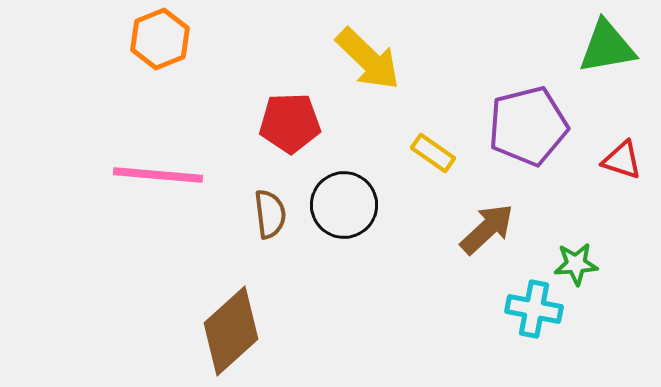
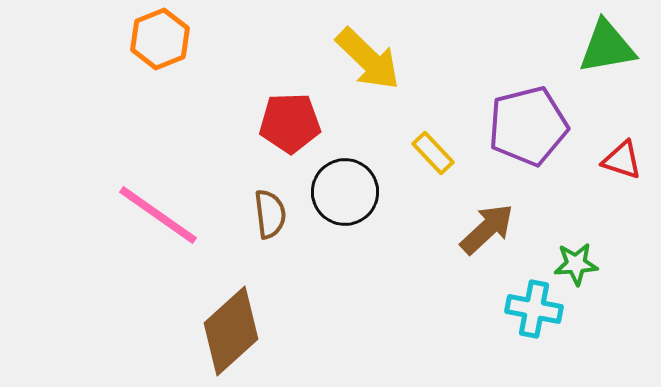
yellow rectangle: rotated 12 degrees clockwise
pink line: moved 40 px down; rotated 30 degrees clockwise
black circle: moved 1 px right, 13 px up
